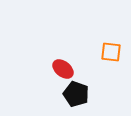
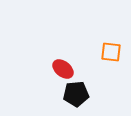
black pentagon: rotated 25 degrees counterclockwise
